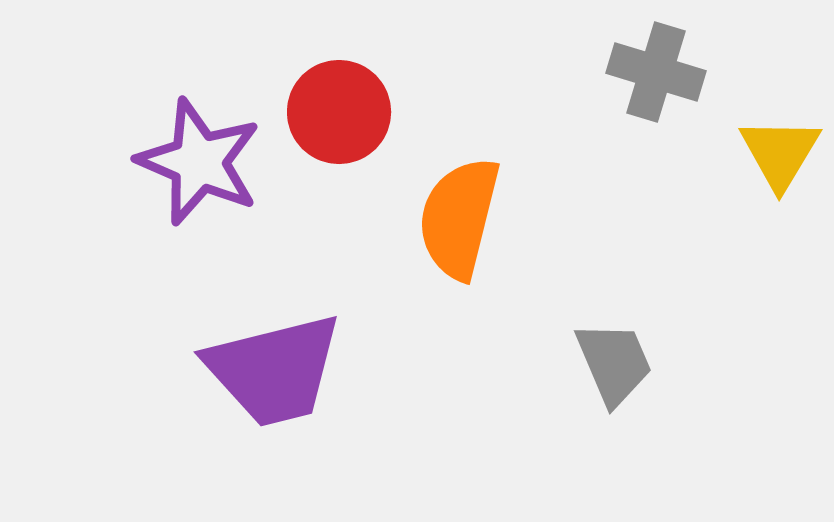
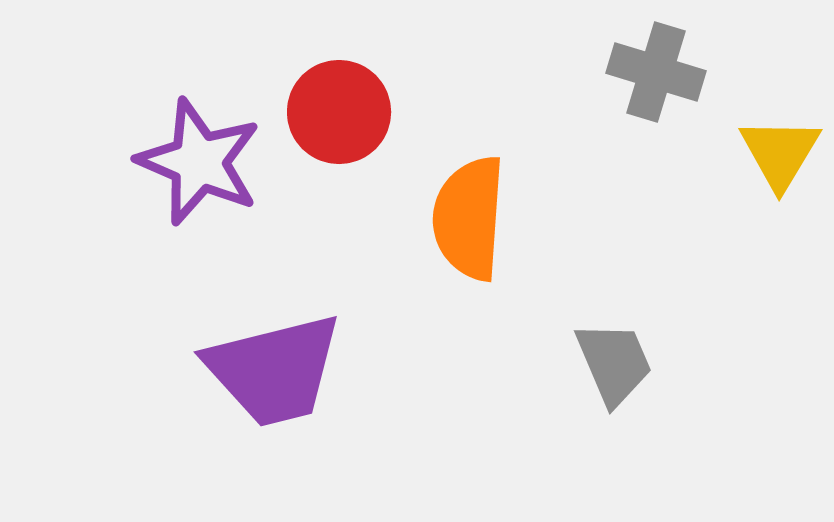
orange semicircle: moved 10 px right; rotated 10 degrees counterclockwise
